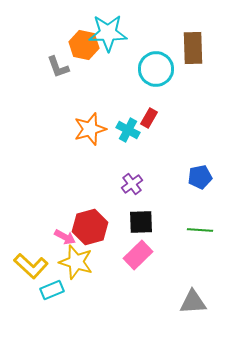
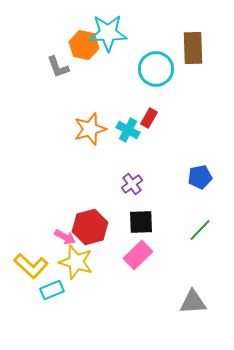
green line: rotated 50 degrees counterclockwise
